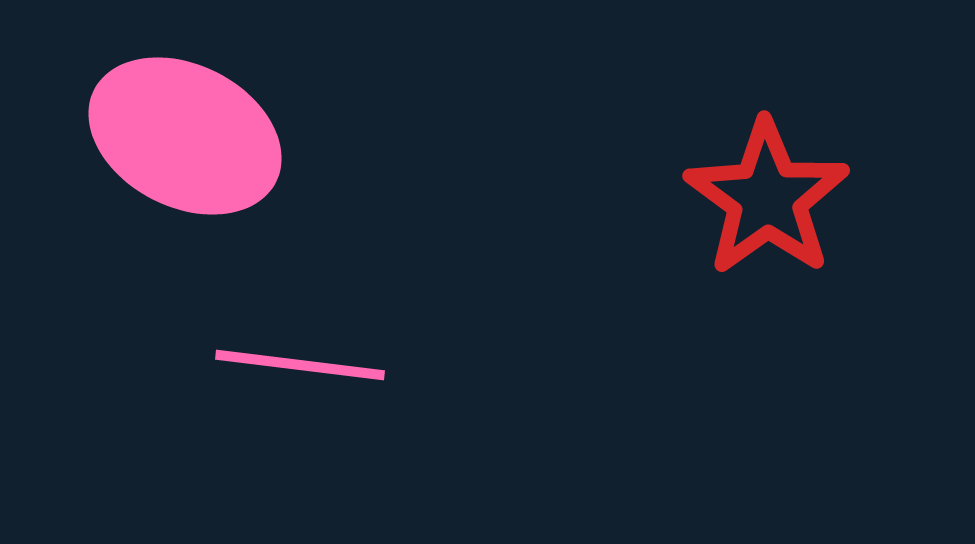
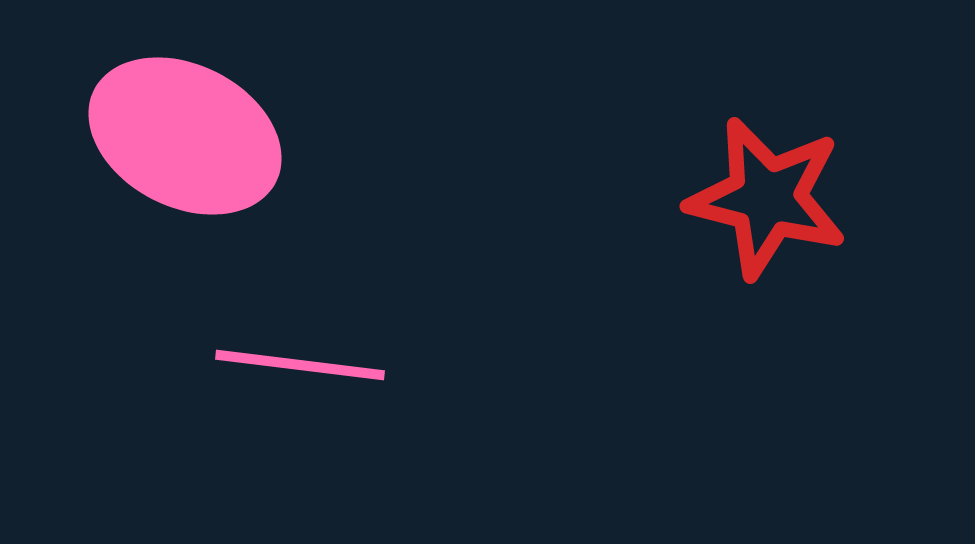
red star: rotated 22 degrees counterclockwise
